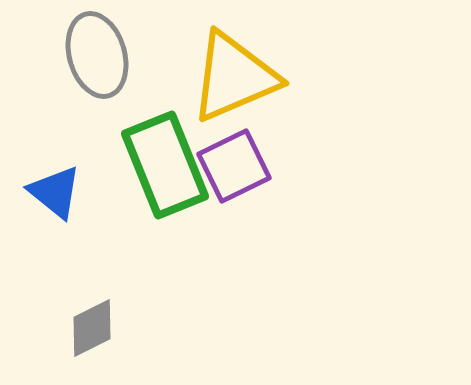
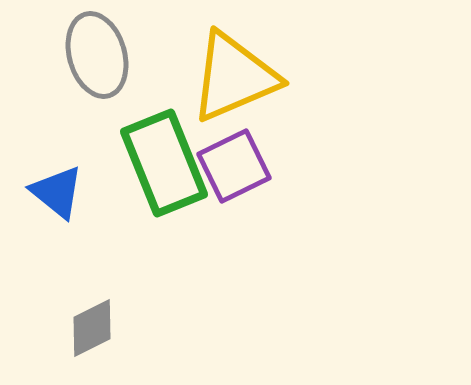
green rectangle: moved 1 px left, 2 px up
blue triangle: moved 2 px right
